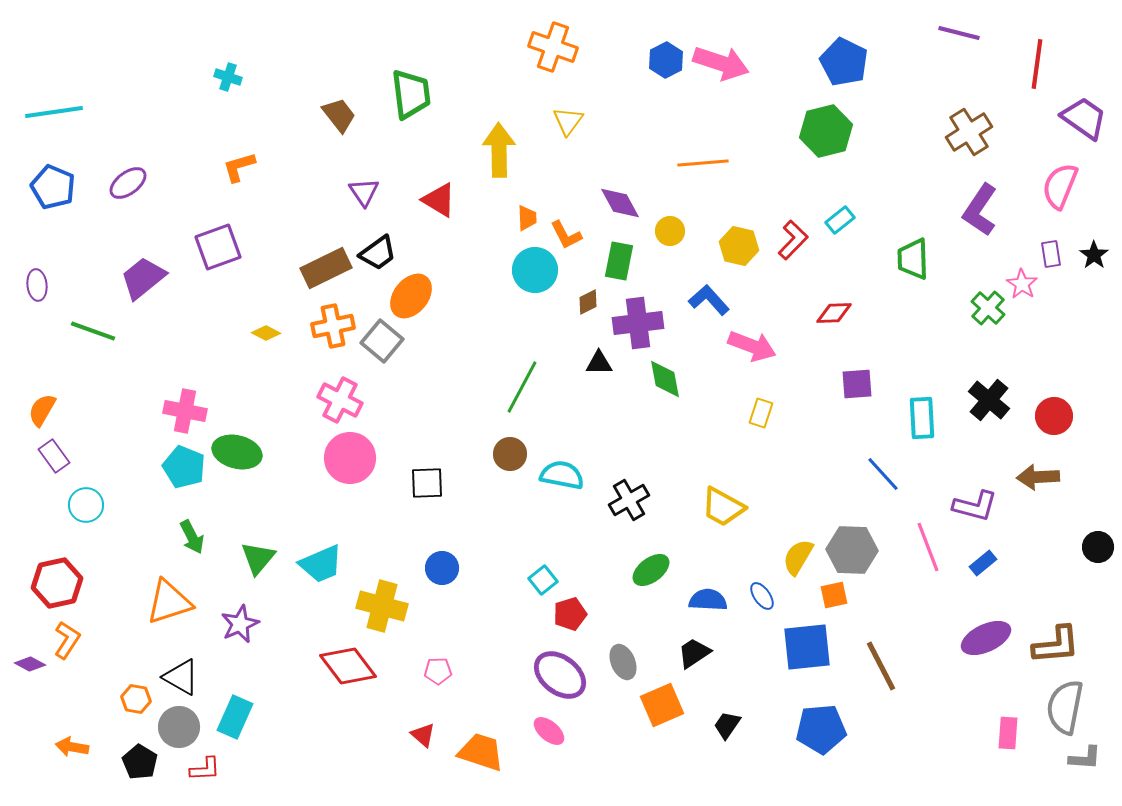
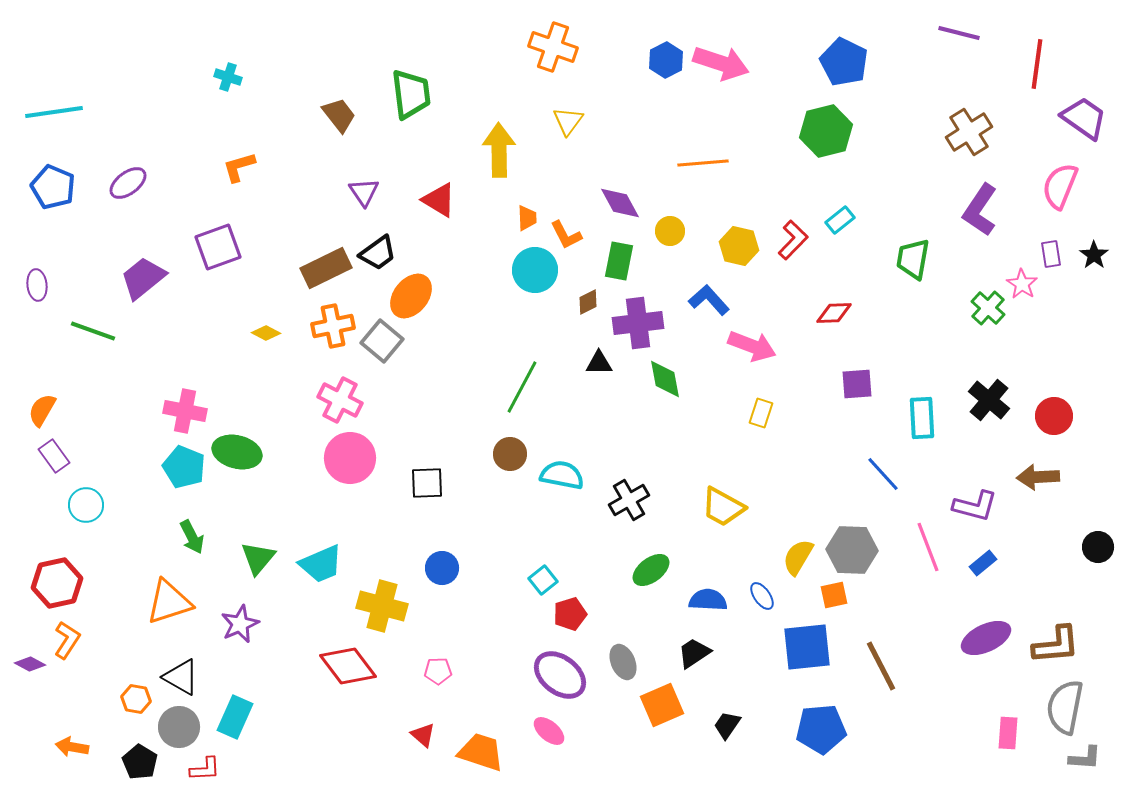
green trapezoid at (913, 259): rotated 12 degrees clockwise
